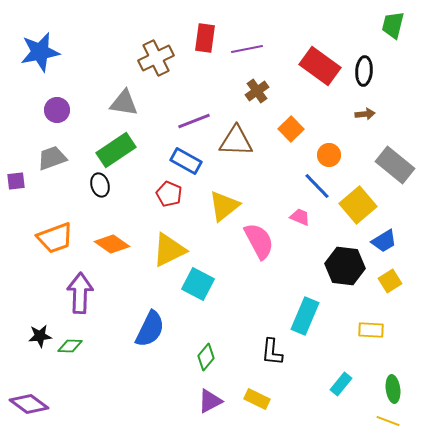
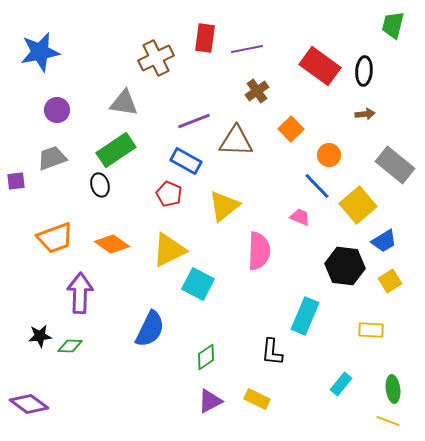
pink semicircle at (259, 241): moved 10 px down; rotated 30 degrees clockwise
green diamond at (206, 357): rotated 16 degrees clockwise
